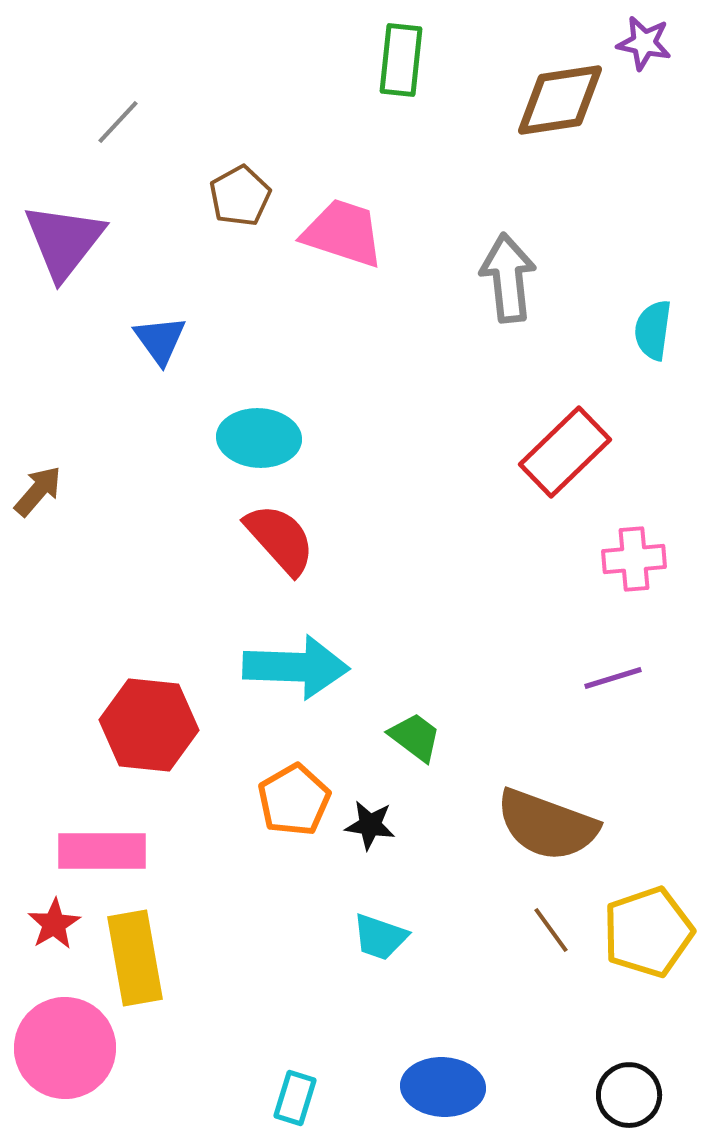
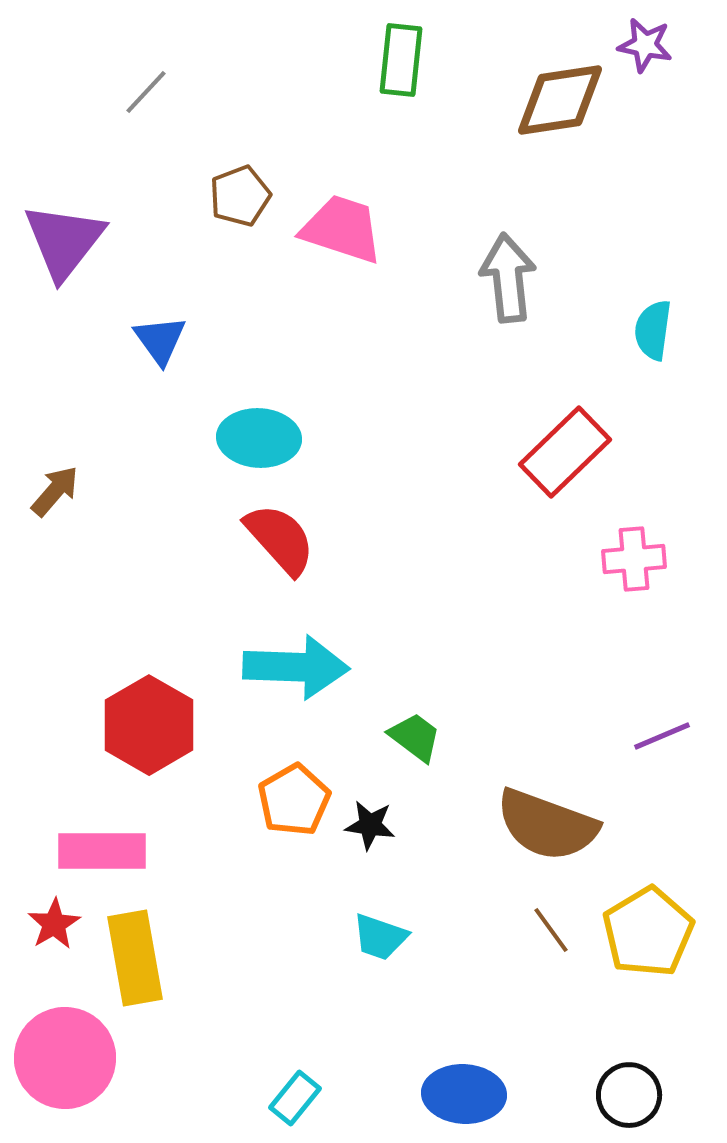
purple star: moved 1 px right, 2 px down
gray line: moved 28 px right, 30 px up
brown pentagon: rotated 8 degrees clockwise
pink trapezoid: moved 1 px left, 4 px up
brown arrow: moved 17 px right
purple line: moved 49 px right, 58 px down; rotated 6 degrees counterclockwise
red hexagon: rotated 24 degrees clockwise
yellow pentagon: rotated 12 degrees counterclockwise
pink circle: moved 10 px down
blue ellipse: moved 21 px right, 7 px down
cyan rectangle: rotated 22 degrees clockwise
